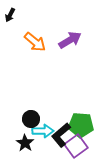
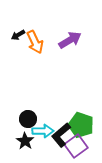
black arrow: moved 8 px right, 20 px down; rotated 32 degrees clockwise
orange arrow: rotated 25 degrees clockwise
black circle: moved 3 px left
green pentagon: rotated 15 degrees clockwise
black star: moved 2 px up
